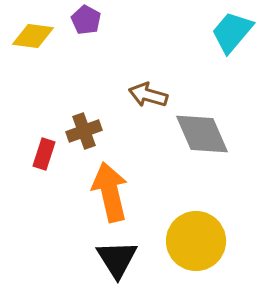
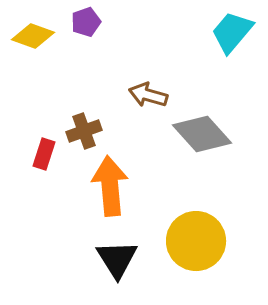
purple pentagon: moved 2 px down; rotated 24 degrees clockwise
yellow diamond: rotated 12 degrees clockwise
gray diamond: rotated 18 degrees counterclockwise
orange arrow: moved 6 px up; rotated 8 degrees clockwise
